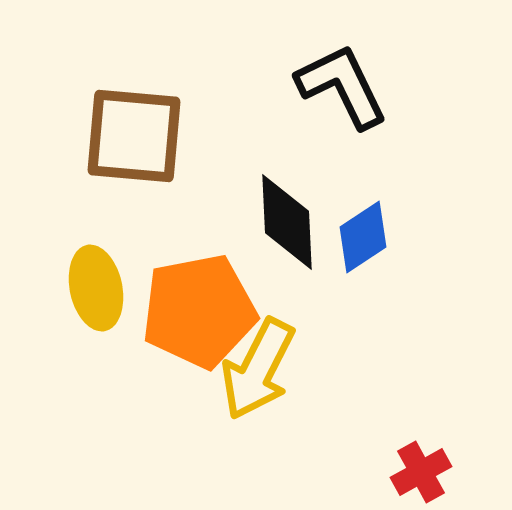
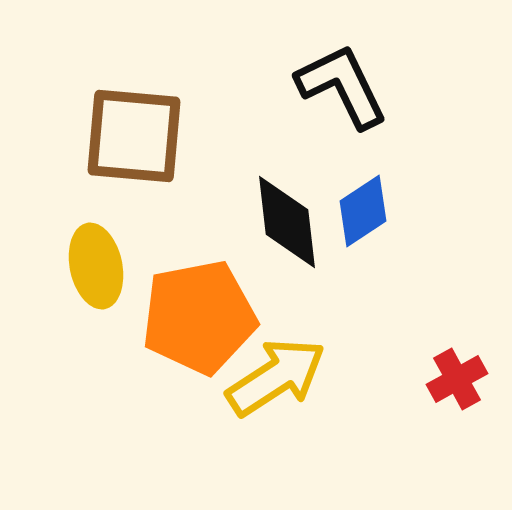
black diamond: rotated 4 degrees counterclockwise
blue diamond: moved 26 px up
yellow ellipse: moved 22 px up
orange pentagon: moved 6 px down
yellow arrow: moved 18 px right, 8 px down; rotated 150 degrees counterclockwise
red cross: moved 36 px right, 93 px up
